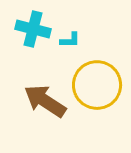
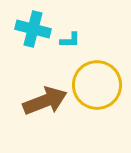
brown arrow: rotated 126 degrees clockwise
